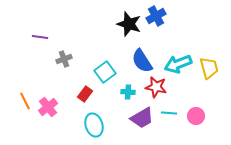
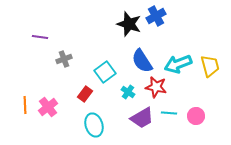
yellow trapezoid: moved 1 px right, 2 px up
cyan cross: rotated 32 degrees clockwise
orange line: moved 4 px down; rotated 24 degrees clockwise
